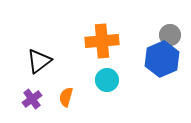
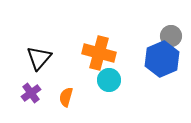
gray circle: moved 1 px right, 1 px down
orange cross: moved 3 px left, 12 px down; rotated 20 degrees clockwise
black triangle: moved 3 px up; rotated 12 degrees counterclockwise
cyan circle: moved 2 px right
purple cross: moved 1 px left, 6 px up
